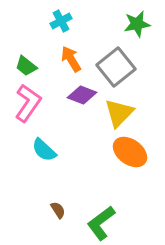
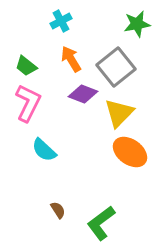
purple diamond: moved 1 px right, 1 px up
pink L-shape: rotated 9 degrees counterclockwise
